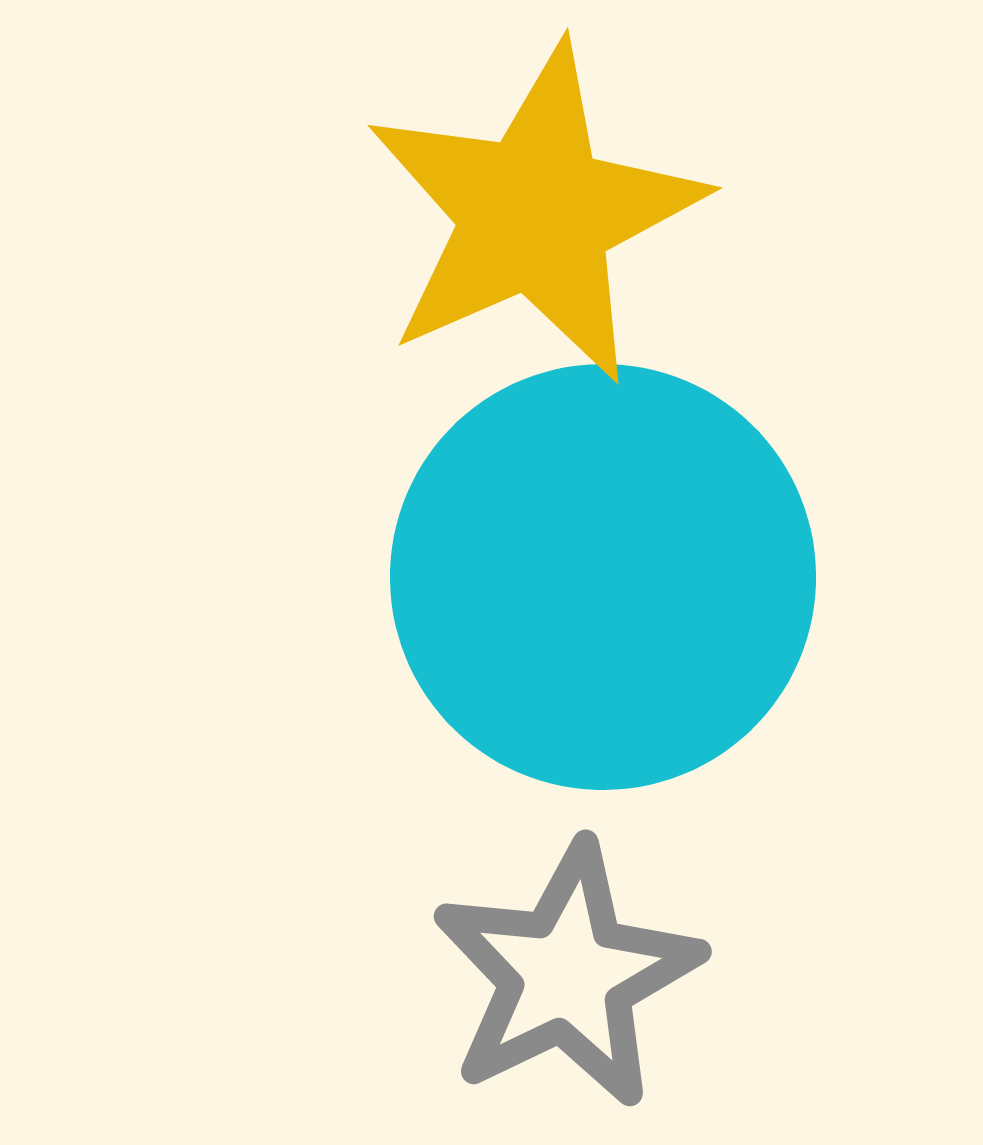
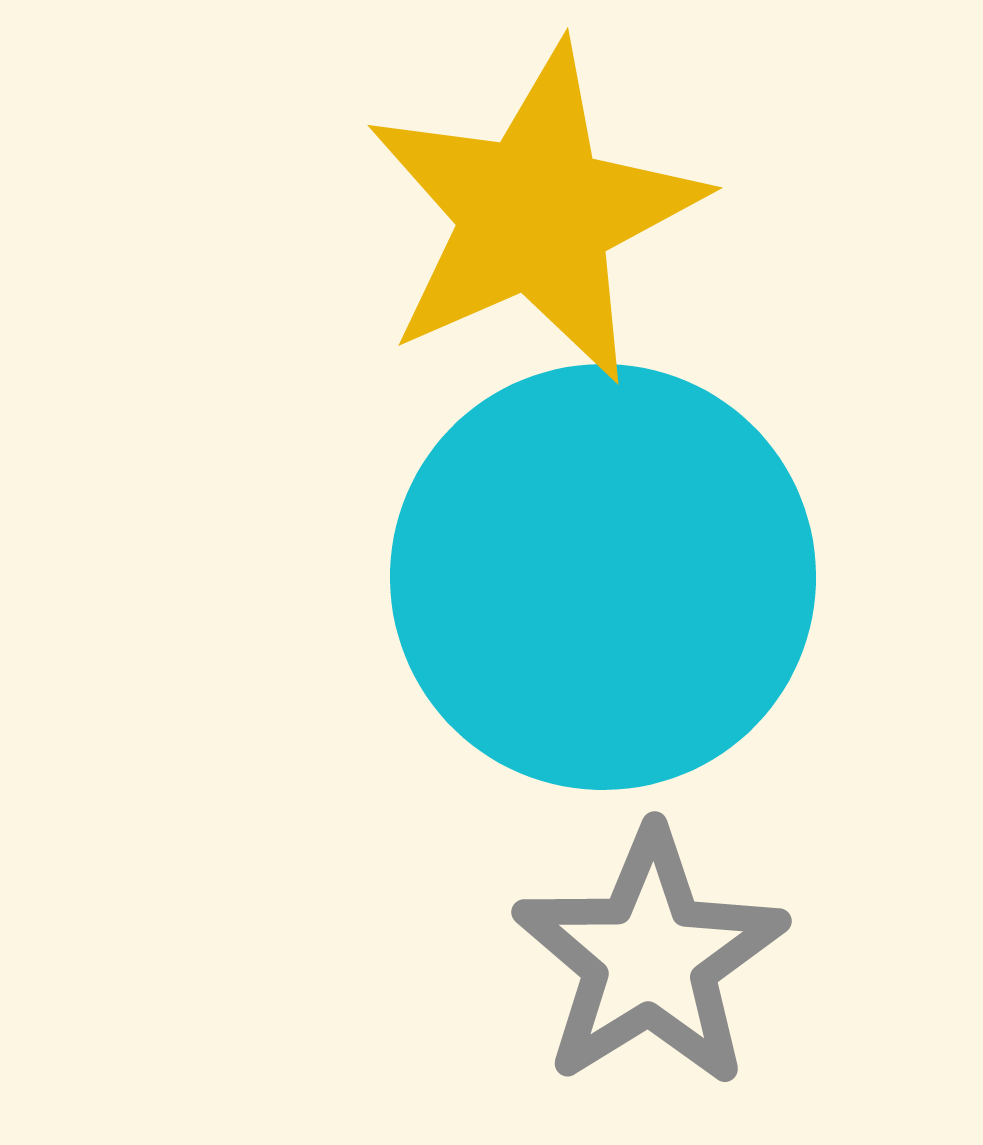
gray star: moved 83 px right, 17 px up; rotated 6 degrees counterclockwise
